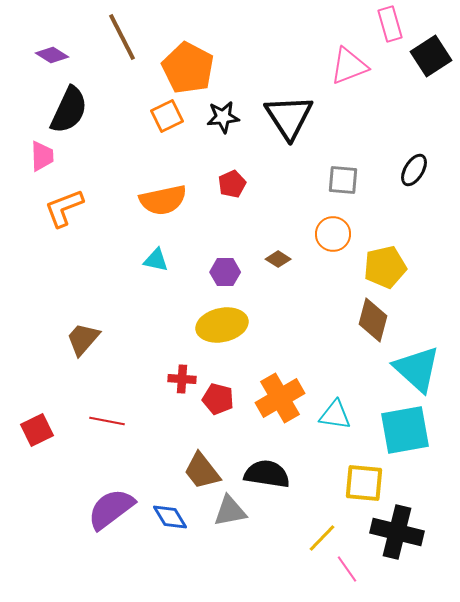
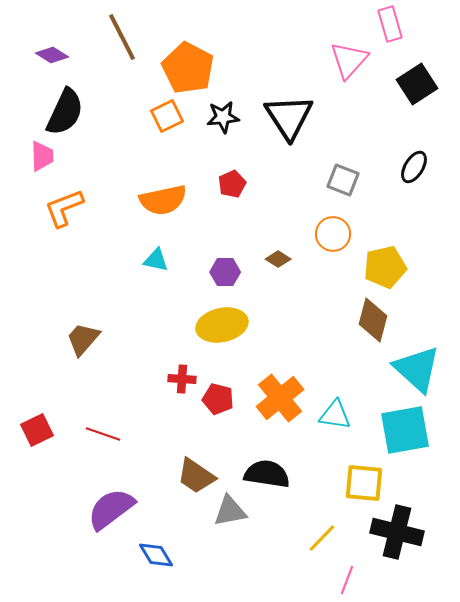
black square at (431, 56): moved 14 px left, 28 px down
pink triangle at (349, 66): moved 6 px up; rotated 27 degrees counterclockwise
black semicircle at (69, 110): moved 4 px left, 2 px down
black ellipse at (414, 170): moved 3 px up
gray square at (343, 180): rotated 16 degrees clockwise
orange cross at (280, 398): rotated 9 degrees counterclockwise
red line at (107, 421): moved 4 px left, 13 px down; rotated 8 degrees clockwise
brown trapezoid at (202, 471): moved 6 px left, 5 px down; rotated 18 degrees counterclockwise
blue diamond at (170, 517): moved 14 px left, 38 px down
pink line at (347, 569): moved 11 px down; rotated 56 degrees clockwise
